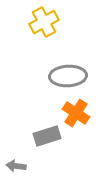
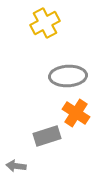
yellow cross: moved 1 px right, 1 px down
